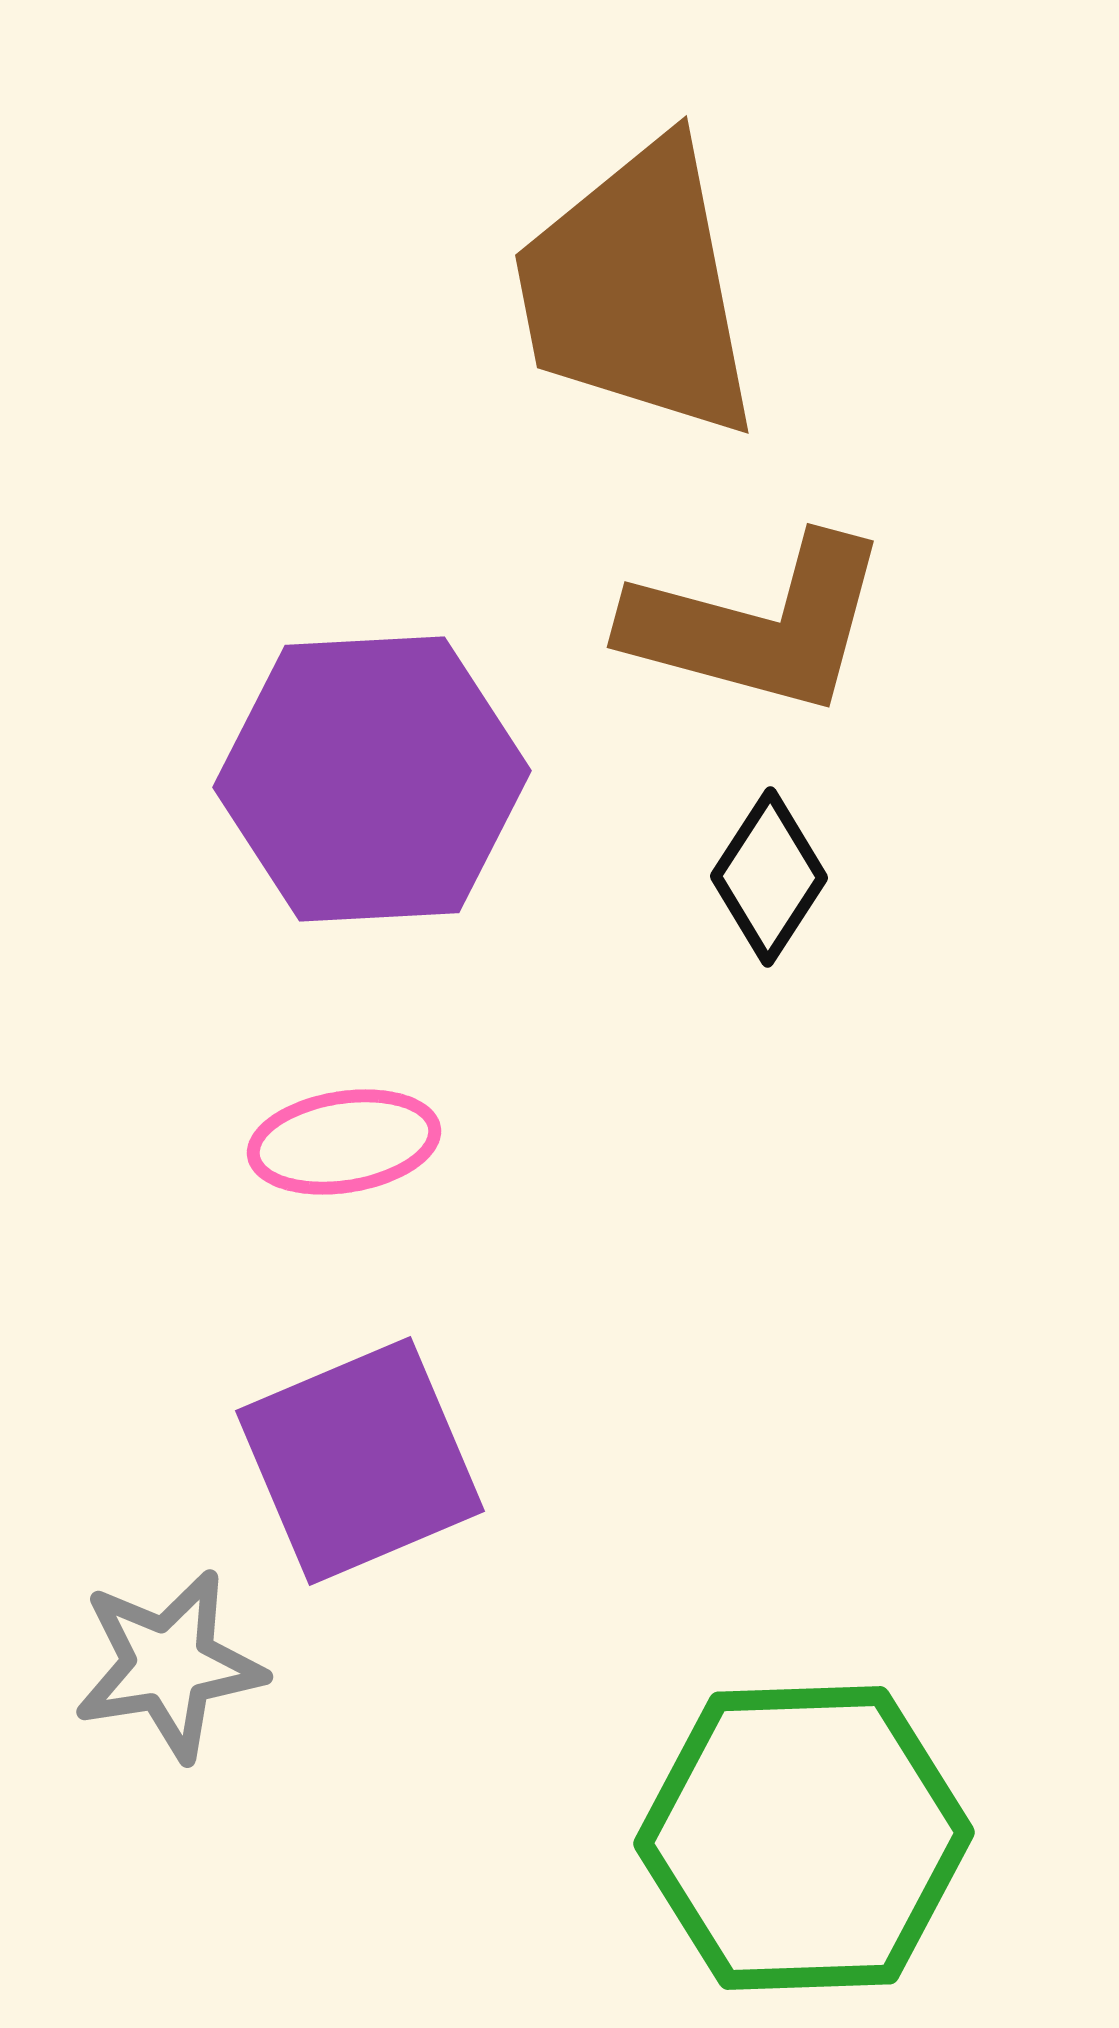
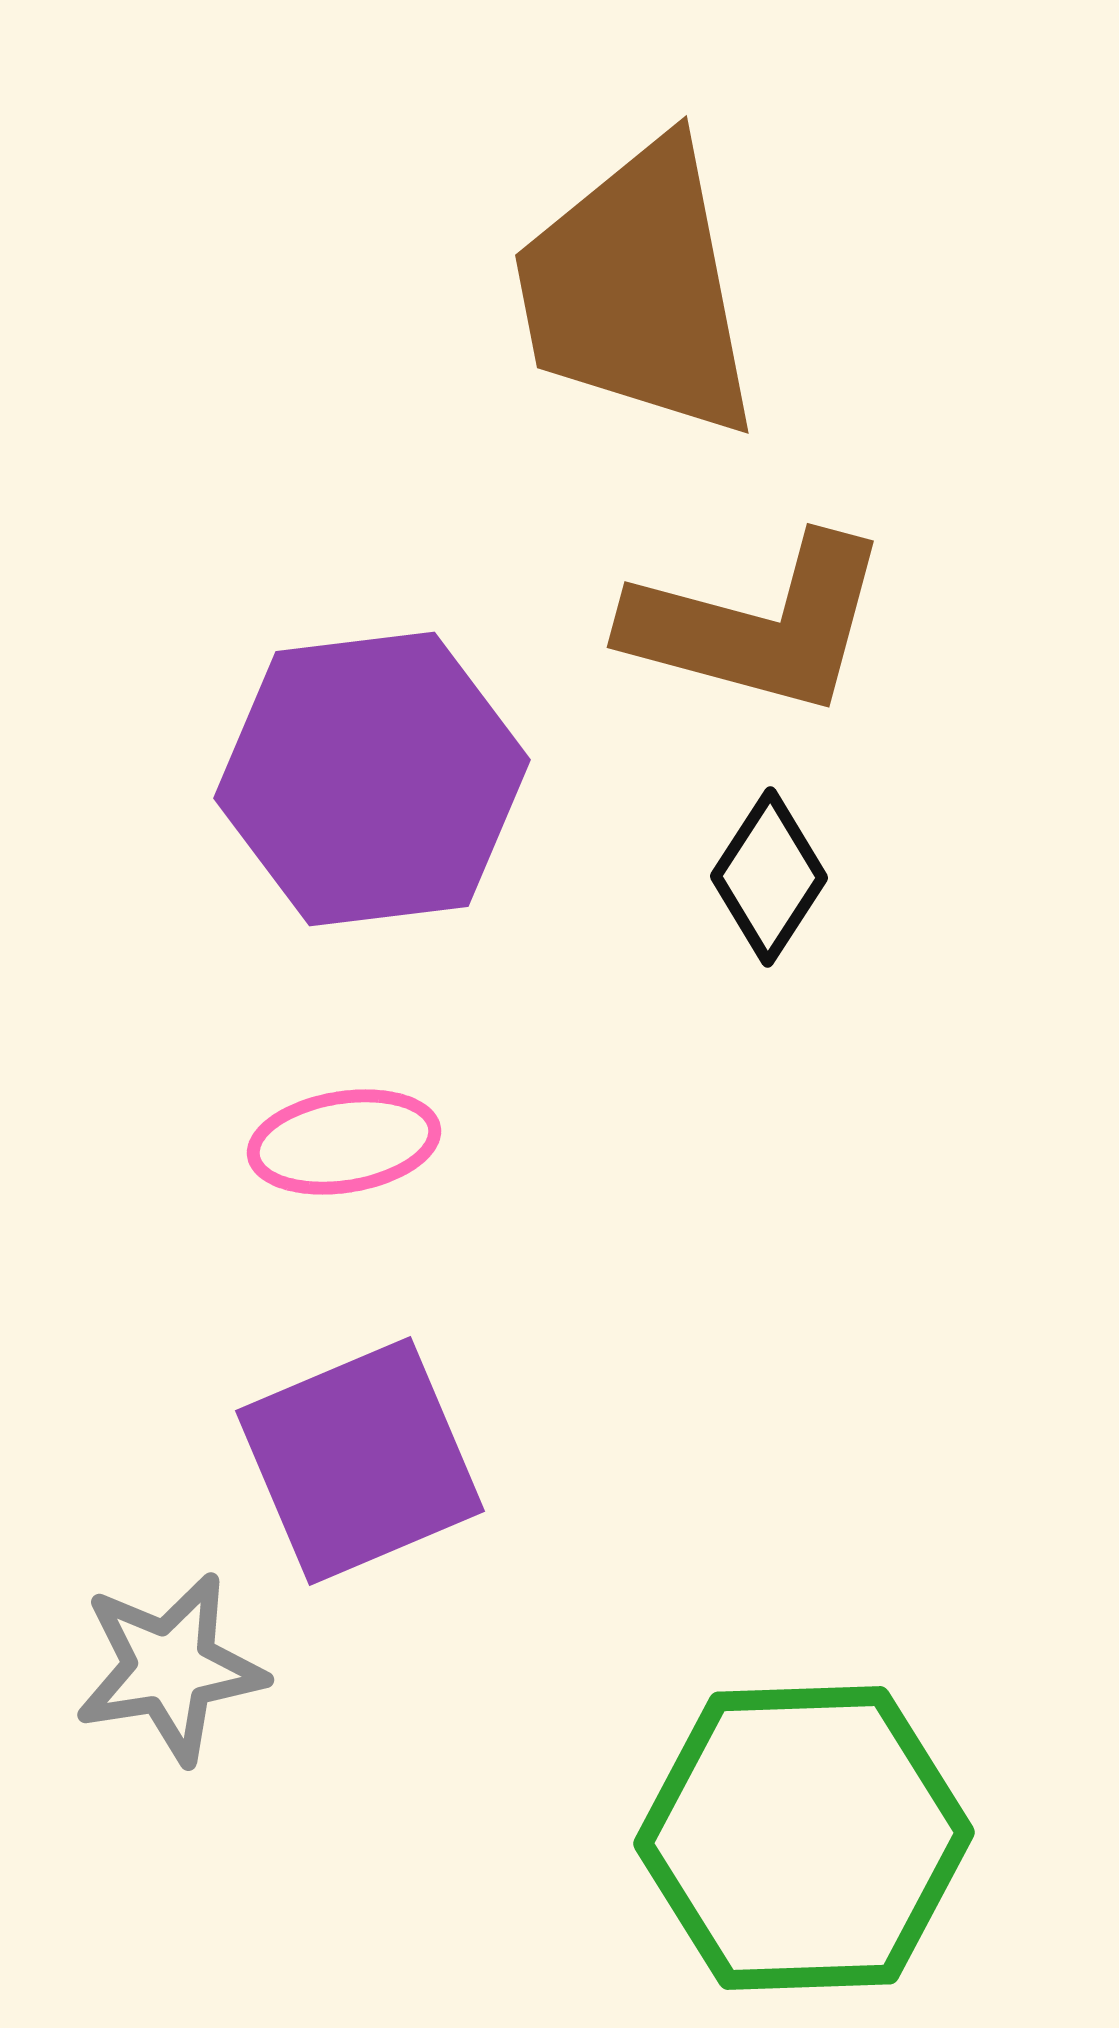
purple hexagon: rotated 4 degrees counterclockwise
gray star: moved 1 px right, 3 px down
